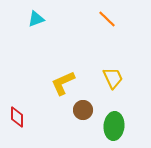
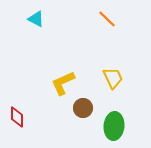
cyan triangle: rotated 48 degrees clockwise
brown circle: moved 2 px up
